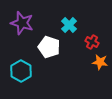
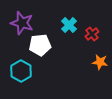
red cross: moved 8 px up; rotated 24 degrees clockwise
white pentagon: moved 9 px left, 2 px up; rotated 25 degrees counterclockwise
